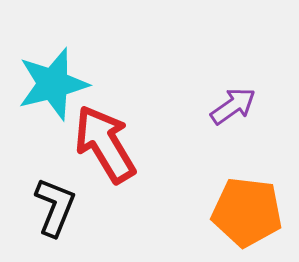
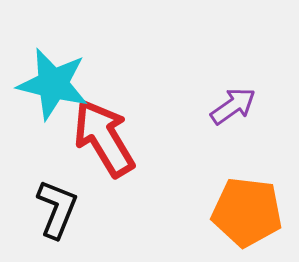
cyan star: rotated 28 degrees clockwise
red arrow: moved 1 px left, 6 px up
black L-shape: moved 2 px right, 2 px down
